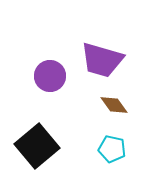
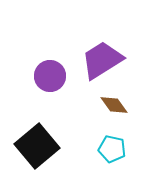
purple trapezoid: rotated 132 degrees clockwise
